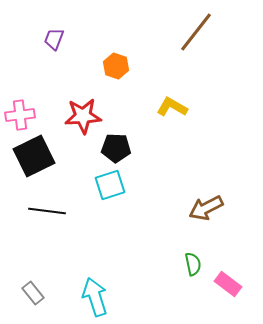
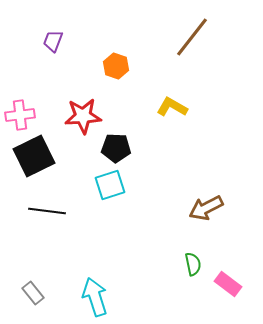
brown line: moved 4 px left, 5 px down
purple trapezoid: moved 1 px left, 2 px down
